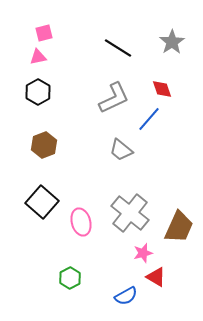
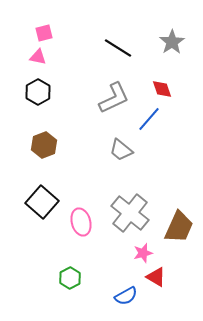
pink triangle: rotated 24 degrees clockwise
